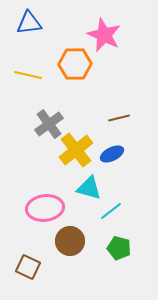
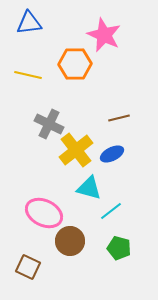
gray cross: rotated 28 degrees counterclockwise
pink ellipse: moved 1 px left, 5 px down; rotated 33 degrees clockwise
